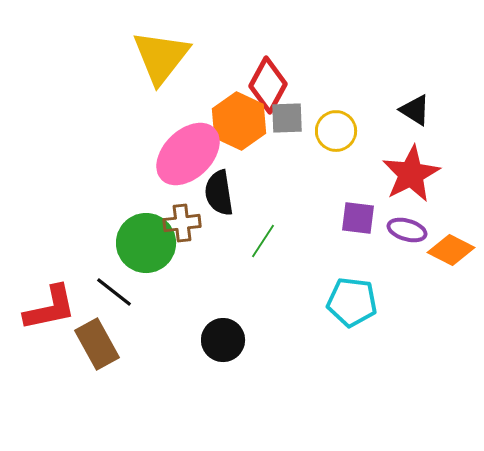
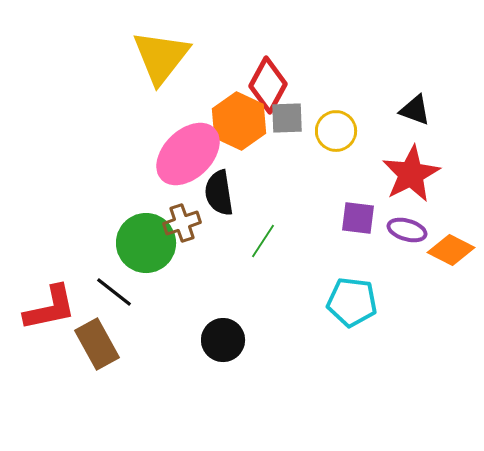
black triangle: rotated 12 degrees counterclockwise
brown cross: rotated 12 degrees counterclockwise
